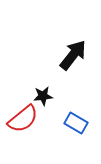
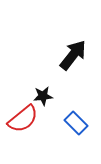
blue rectangle: rotated 15 degrees clockwise
